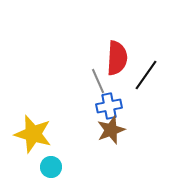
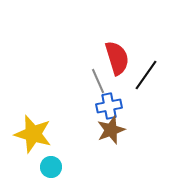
red semicircle: rotated 20 degrees counterclockwise
